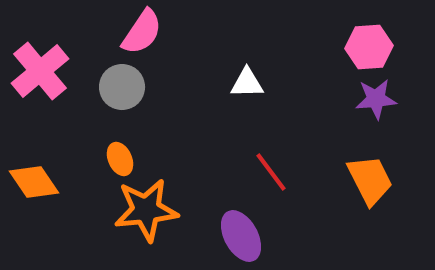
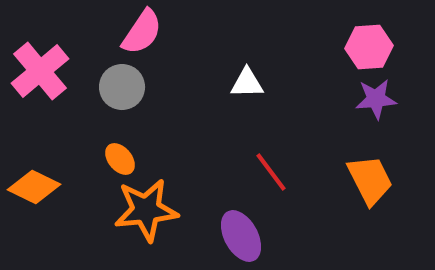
orange ellipse: rotated 16 degrees counterclockwise
orange diamond: moved 5 px down; rotated 30 degrees counterclockwise
